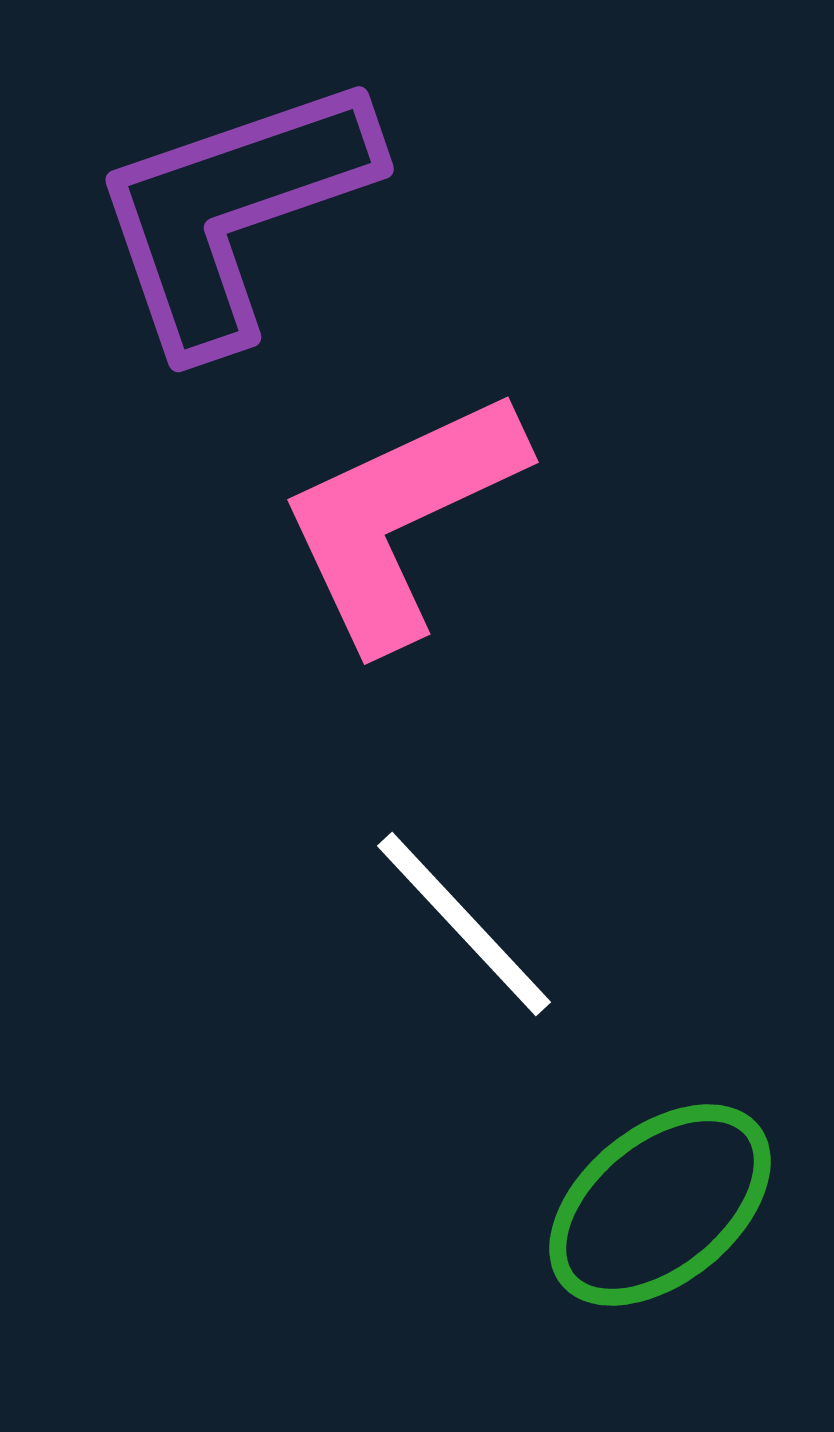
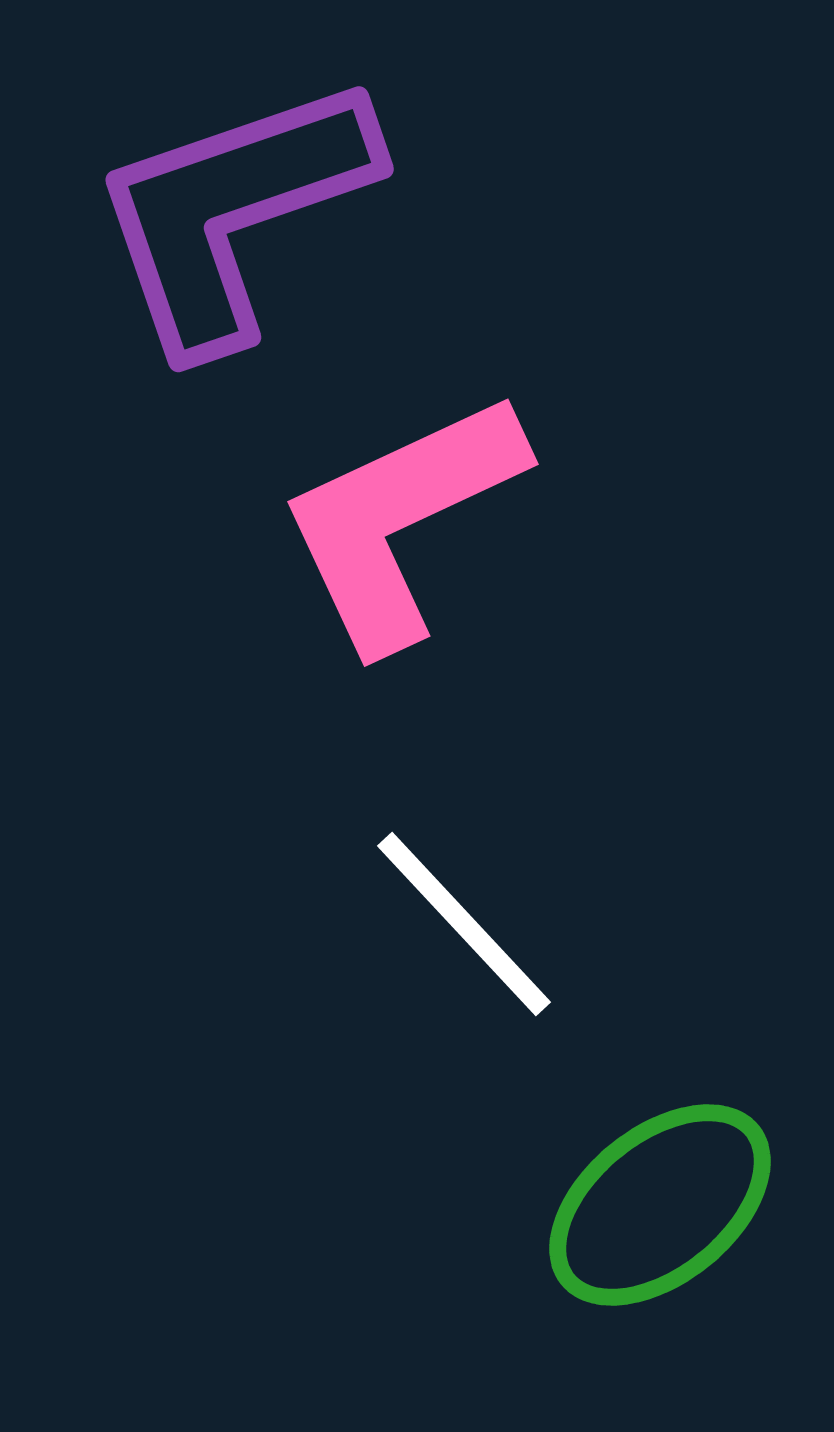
pink L-shape: moved 2 px down
